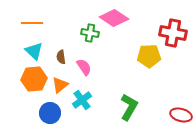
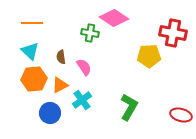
cyan triangle: moved 4 px left
orange triangle: rotated 12 degrees clockwise
